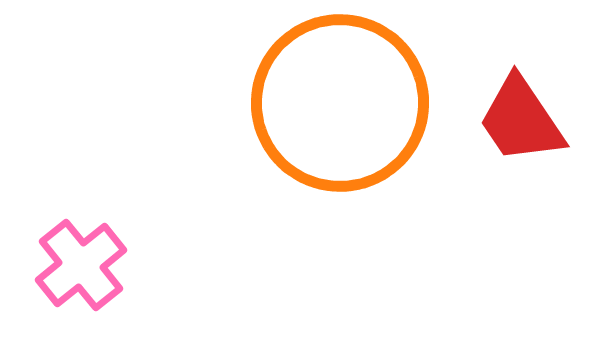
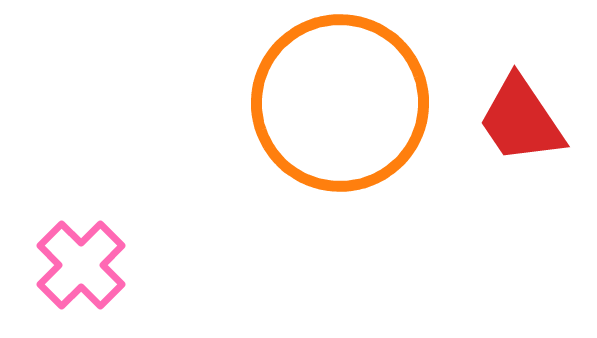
pink cross: rotated 6 degrees counterclockwise
